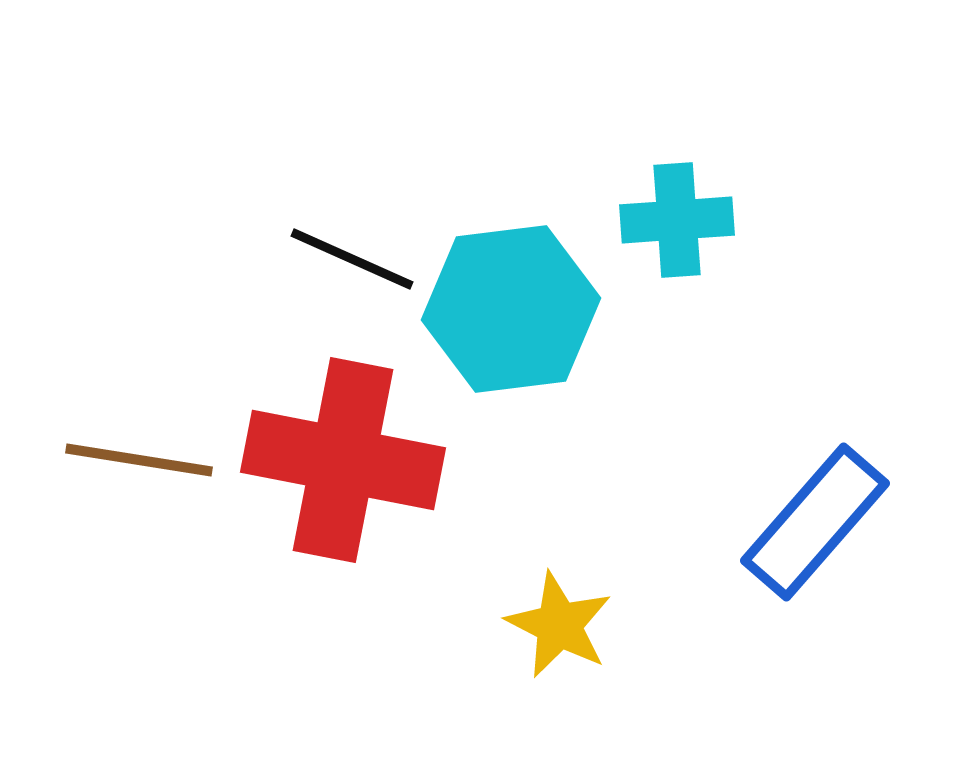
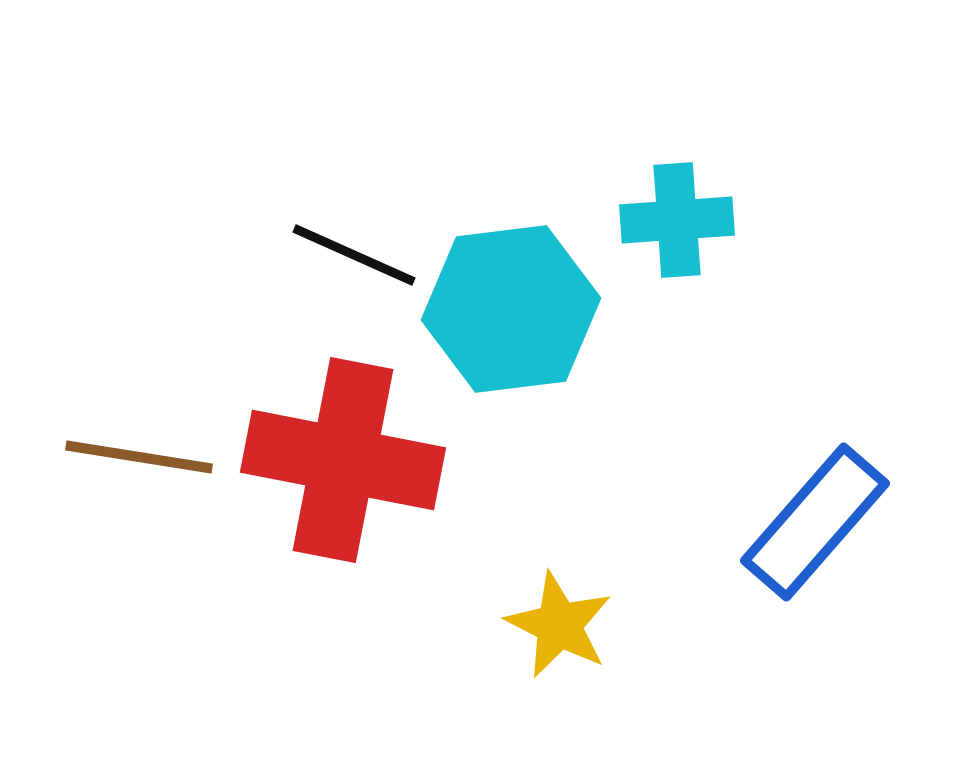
black line: moved 2 px right, 4 px up
brown line: moved 3 px up
